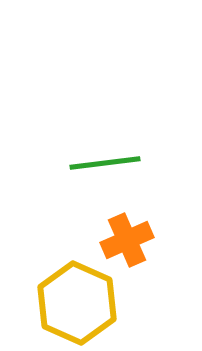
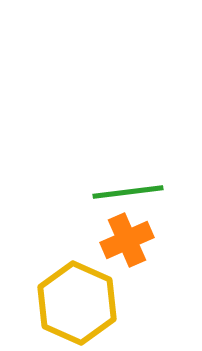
green line: moved 23 px right, 29 px down
